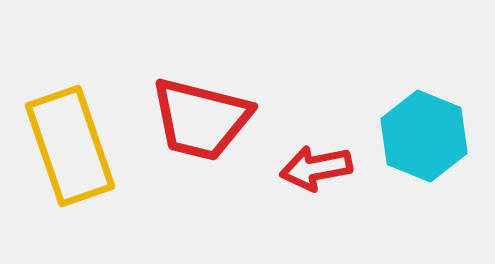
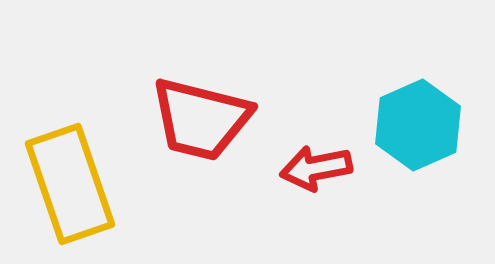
cyan hexagon: moved 6 px left, 11 px up; rotated 14 degrees clockwise
yellow rectangle: moved 38 px down
